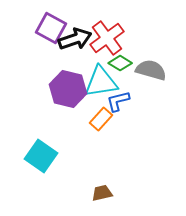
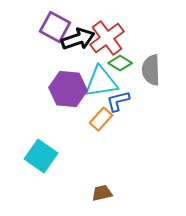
purple square: moved 4 px right, 1 px up
black arrow: moved 3 px right
gray semicircle: rotated 108 degrees counterclockwise
purple hexagon: rotated 9 degrees counterclockwise
